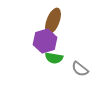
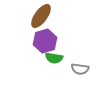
brown ellipse: moved 12 px left, 5 px up; rotated 15 degrees clockwise
gray semicircle: rotated 30 degrees counterclockwise
